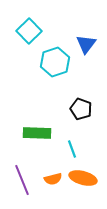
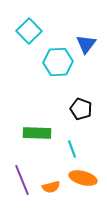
cyan hexagon: moved 3 px right; rotated 16 degrees clockwise
orange semicircle: moved 2 px left, 8 px down
